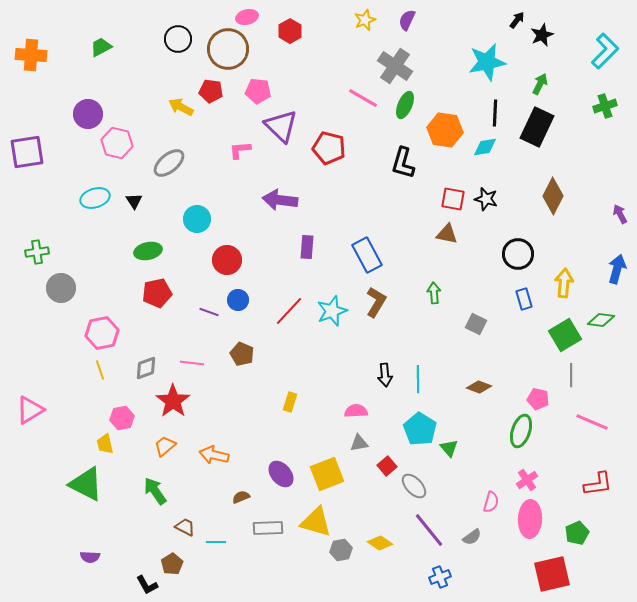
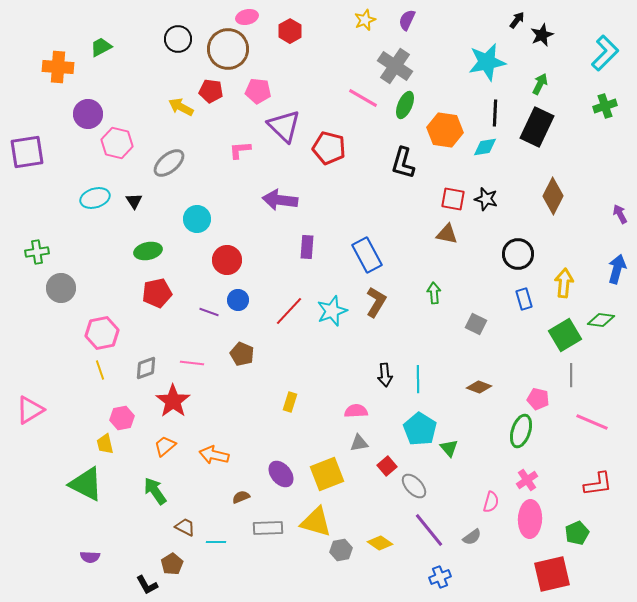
cyan L-shape at (605, 51): moved 2 px down
orange cross at (31, 55): moved 27 px right, 12 px down
purple triangle at (281, 126): moved 3 px right
